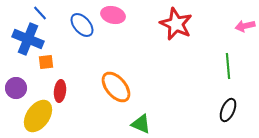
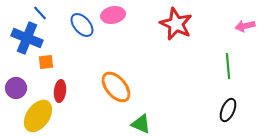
pink ellipse: rotated 25 degrees counterclockwise
blue cross: moved 1 px left, 1 px up
